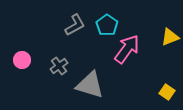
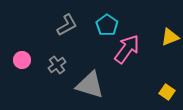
gray L-shape: moved 8 px left
gray cross: moved 2 px left, 1 px up
